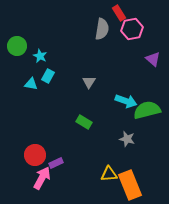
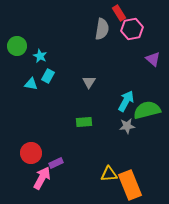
cyan arrow: rotated 80 degrees counterclockwise
green rectangle: rotated 35 degrees counterclockwise
gray star: moved 13 px up; rotated 21 degrees counterclockwise
red circle: moved 4 px left, 2 px up
